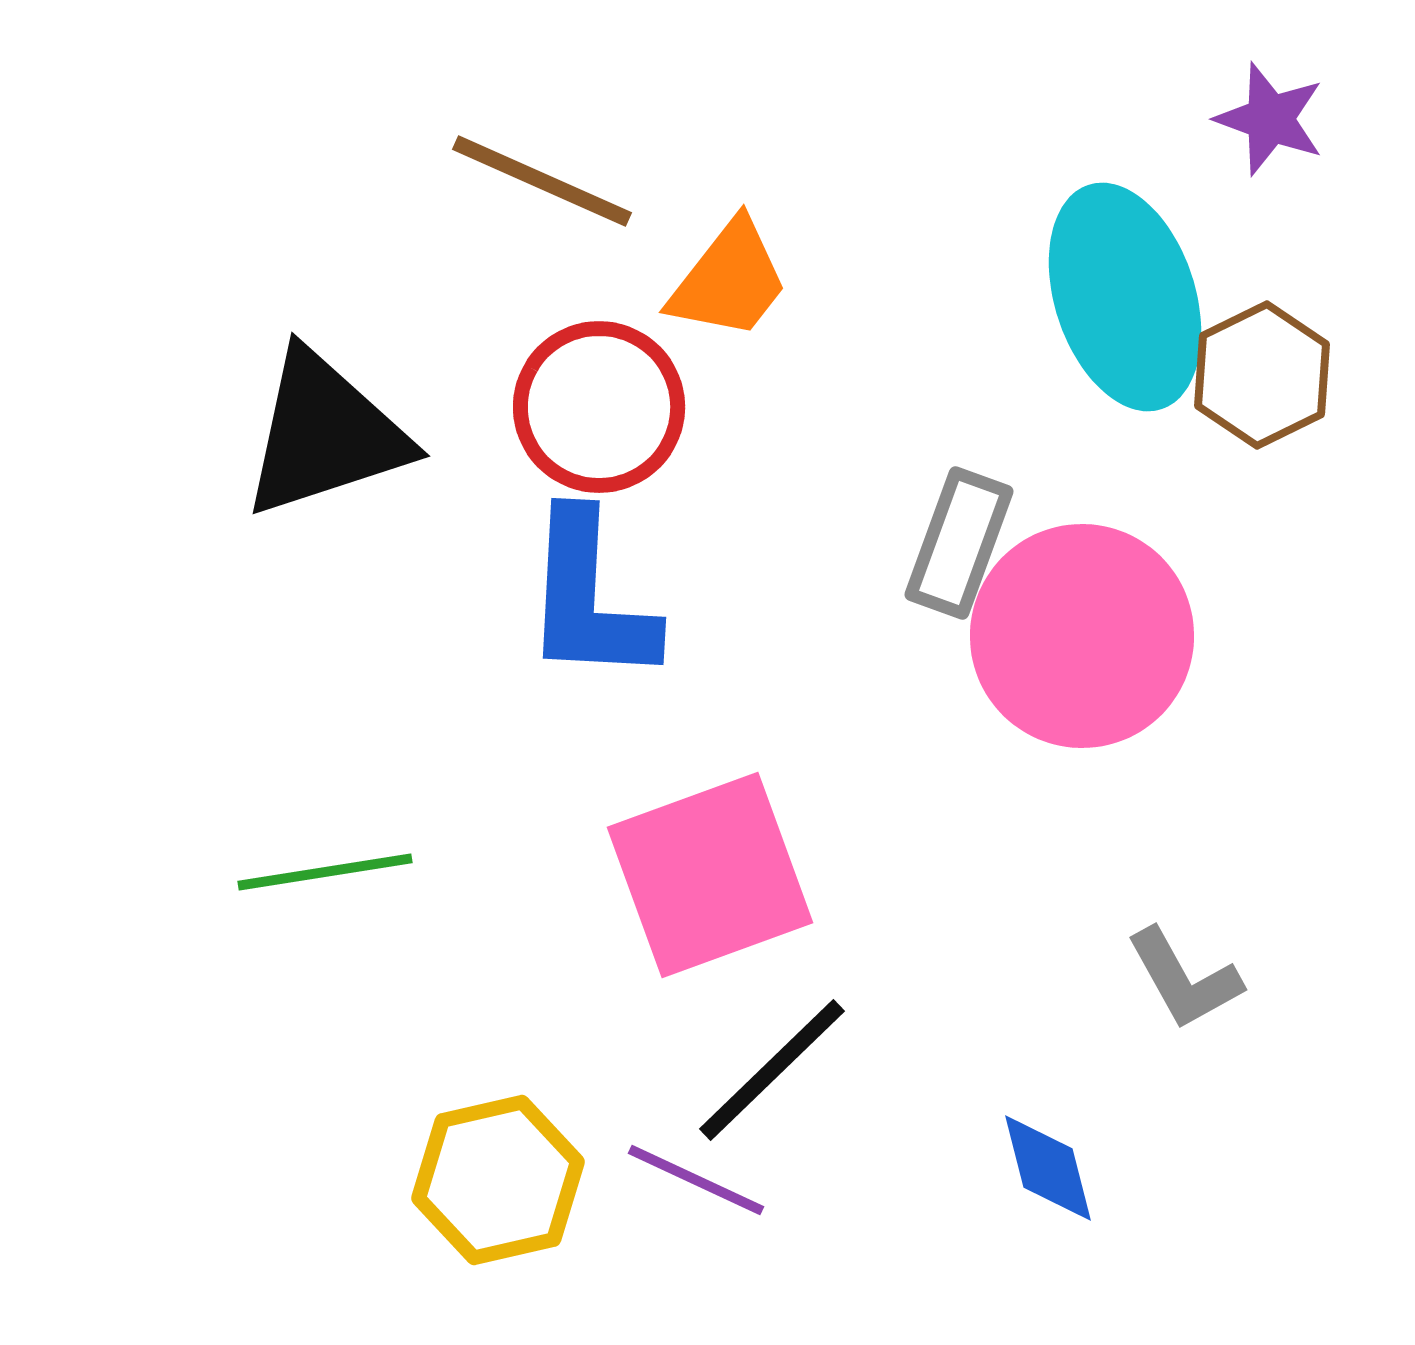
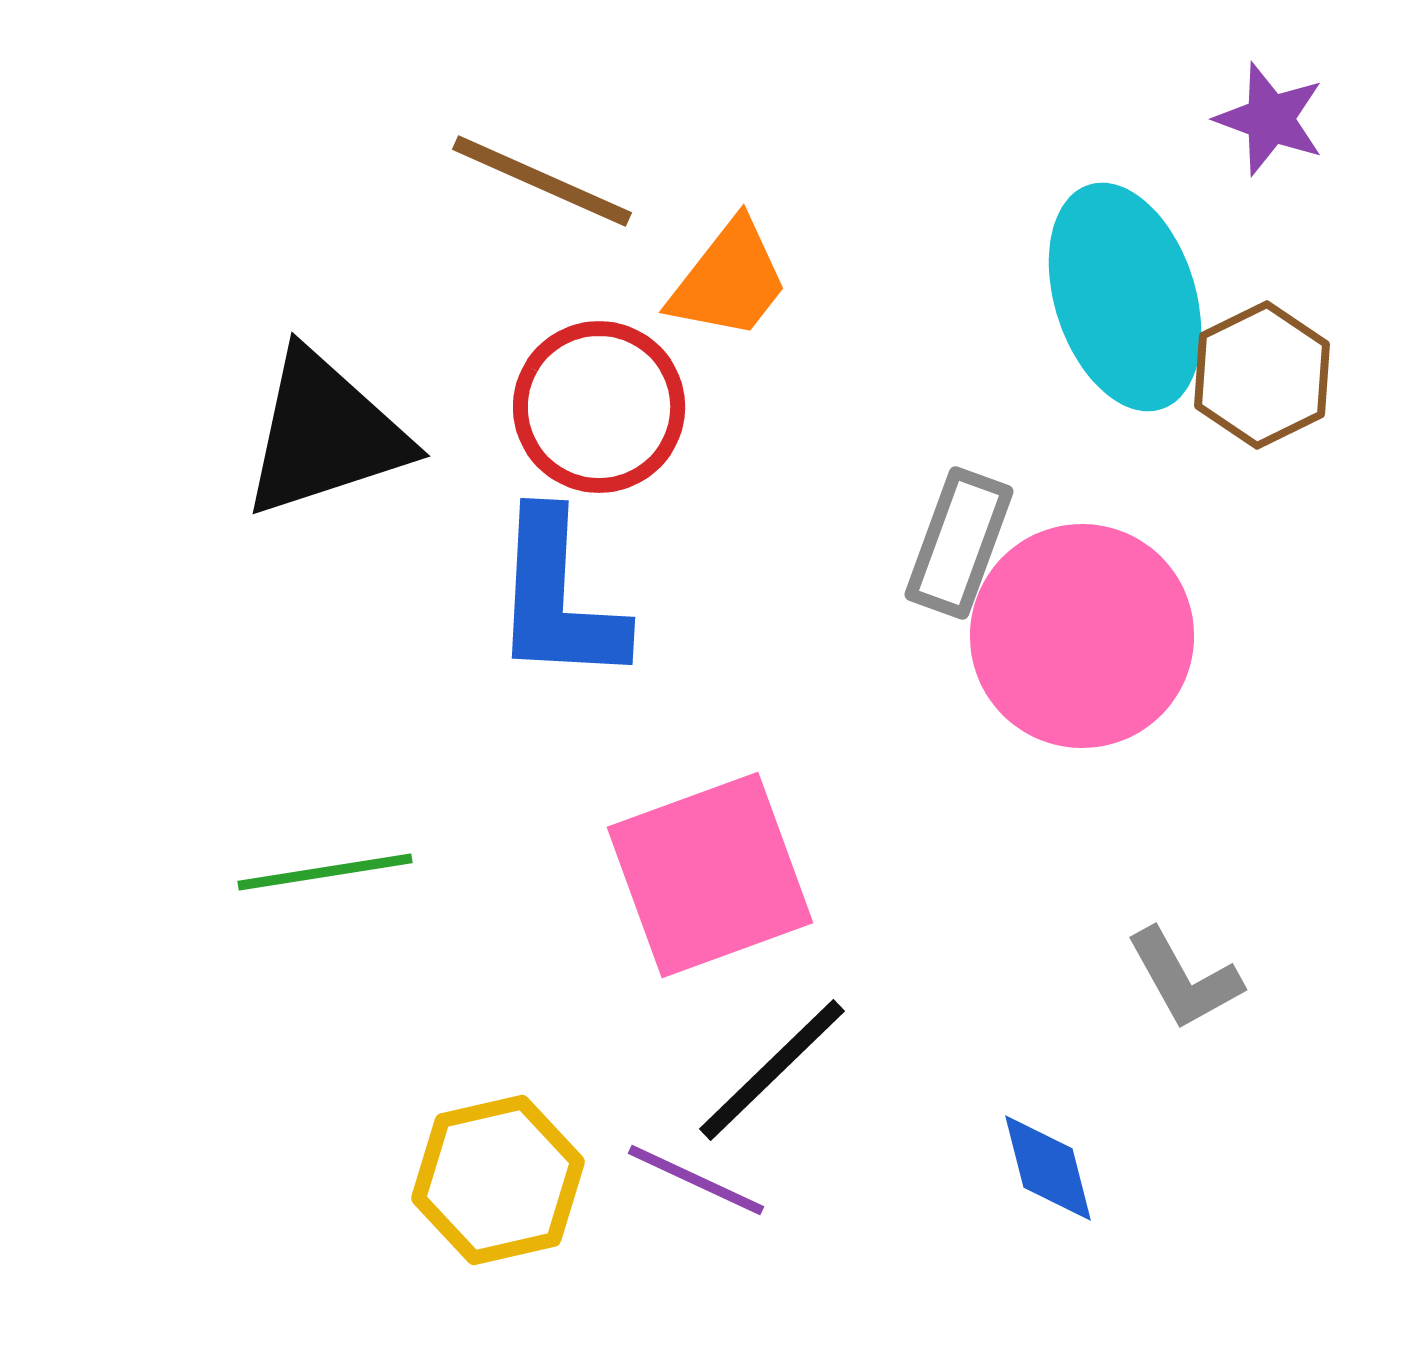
blue L-shape: moved 31 px left
